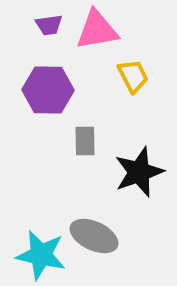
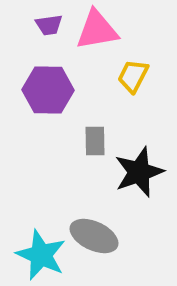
yellow trapezoid: rotated 126 degrees counterclockwise
gray rectangle: moved 10 px right
cyan star: rotated 12 degrees clockwise
